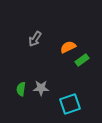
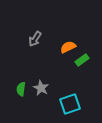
gray star: rotated 28 degrees clockwise
